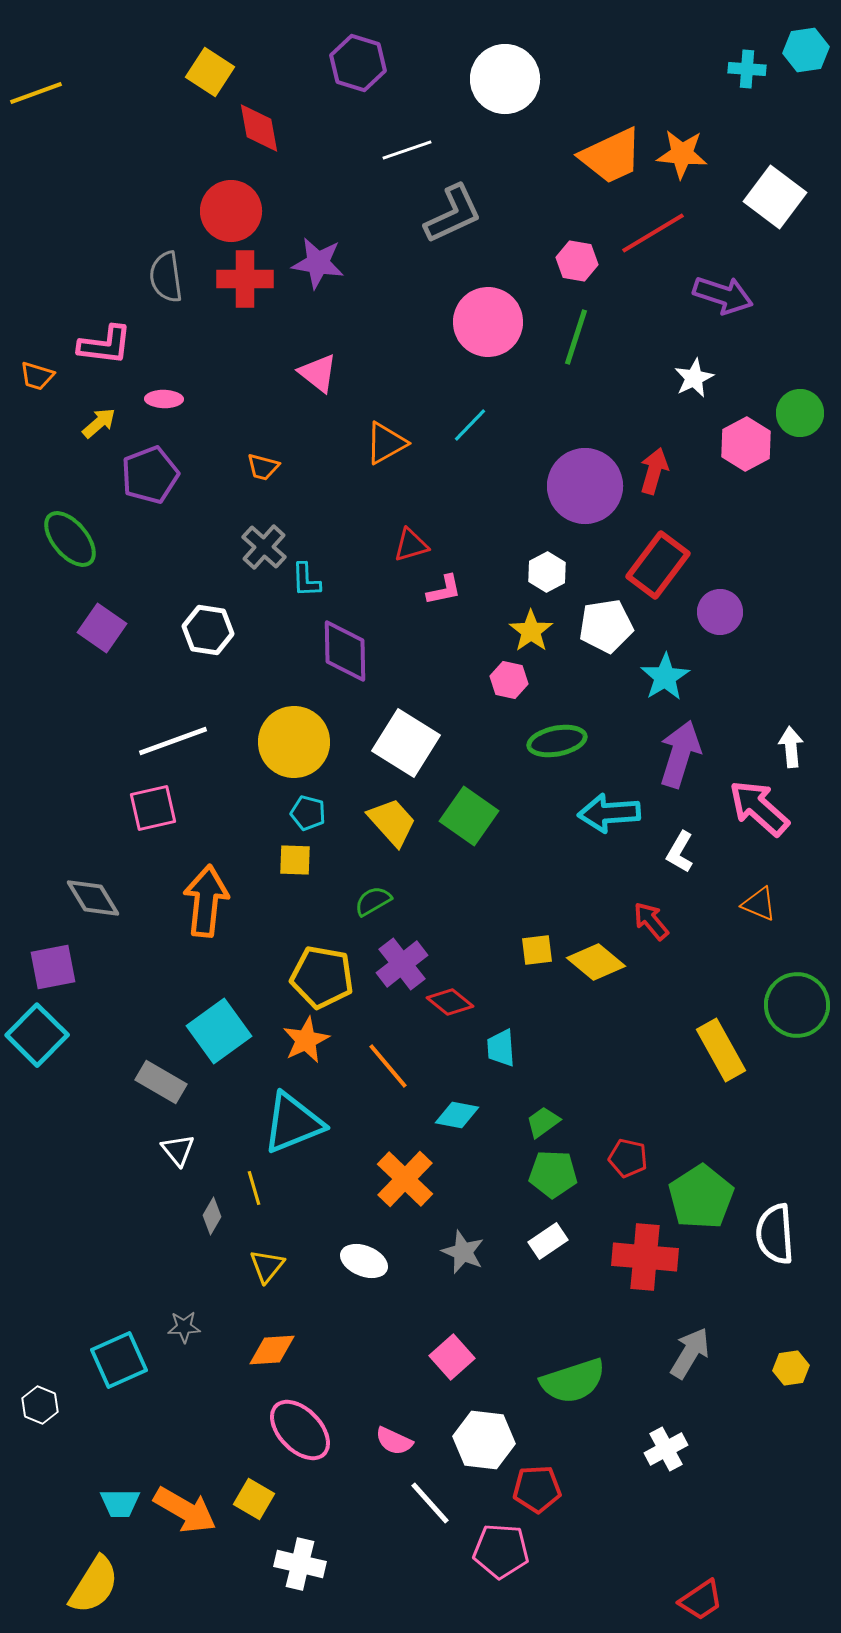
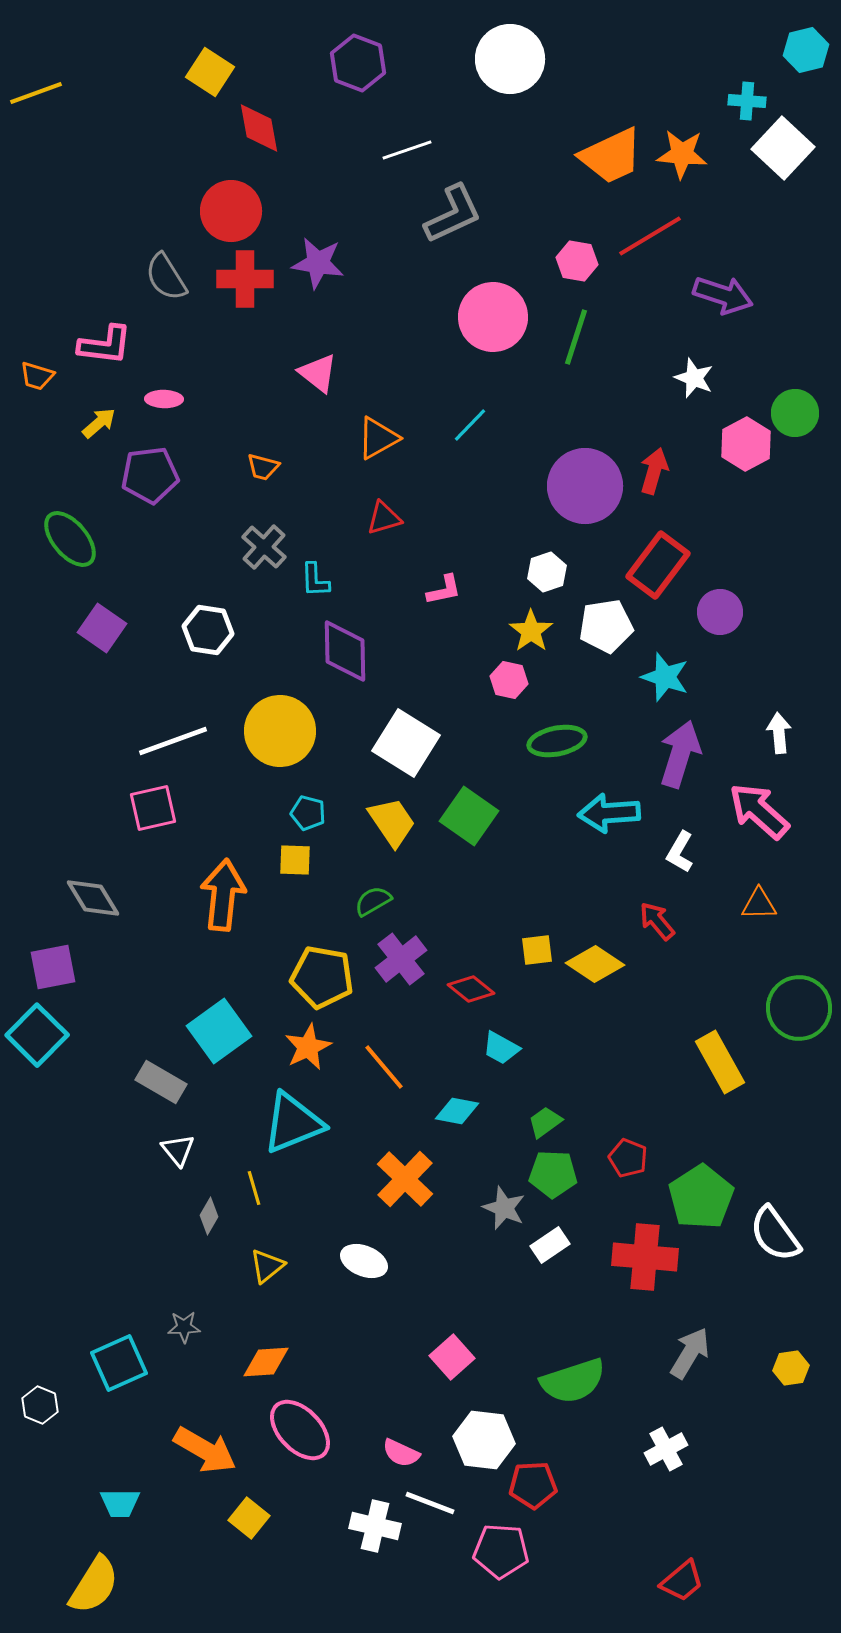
cyan hexagon at (806, 50): rotated 6 degrees counterclockwise
purple hexagon at (358, 63): rotated 4 degrees clockwise
cyan cross at (747, 69): moved 32 px down
white circle at (505, 79): moved 5 px right, 20 px up
white square at (775, 197): moved 8 px right, 49 px up; rotated 6 degrees clockwise
red line at (653, 233): moved 3 px left, 3 px down
gray semicircle at (166, 277): rotated 24 degrees counterclockwise
pink circle at (488, 322): moved 5 px right, 5 px up
white star at (694, 378): rotated 24 degrees counterclockwise
green circle at (800, 413): moved 5 px left
orange triangle at (386, 443): moved 8 px left, 5 px up
purple pentagon at (150, 475): rotated 14 degrees clockwise
red triangle at (411, 545): moved 27 px left, 27 px up
white hexagon at (547, 572): rotated 9 degrees clockwise
cyan L-shape at (306, 580): moved 9 px right
cyan star at (665, 677): rotated 21 degrees counterclockwise
yellow circle at (294, 742): moved 14 px left, 11 px up
white arrow at (791, 747): moved 12 px left, 14 px up
pink arrow at (759, 808): moved 3 px down
yellow trapezoid at (392, 822): rotated 8 degrees clockwise
orange arrow at (206, 901): moved 17 px right, 6 px up
orange triangle at (759, 904): rotated 24 degrees counterclockwise
red arrow at (651, 921): moved 6 px right
yellow diamond at (596, 962): moved 1 px left, 2 px down; rotated 6 degrees counterclockwise
purple cross at (402, 964): moved 1 px left, 5 px up
red diamond at (450, 1002): moved 21 px right, 13 px up
green circle at (797, 1005): moved 2 px right, 3 px down
orange star at (306, 1040): moved 2 px right, 7 px down
cyan trapezoid at (501, 1048): rotated 57 degrees counterclockwise
yellow rectangle at (721, 1050): moved 1 px left, 12 px down
orange line at (388, 1066): moved 4 px left, 1 px down
cyan diamond at (457, 1115): moved 4 px up
green trapezoid at (543, 1122): moved 2 px right
red pentagon at (628, 1158): rotated 9 degrees clockwise
gray diamond at (212, 1216): moved 3 px left
white semicircle at (775, 1234): rotated 32 degrees counterclockwise
white rectangle at (548, 1241): moved 2 px right, 4 px down
gray star at (463, 1252): moved 41 px right, 44 px up
yellow triangle at (267, 1266): rotated 12 degrees clockwise
orange diamond at (272, 1350): moved 6 px left, 12 px down
cyan square at (119, 1360): moved 3 px down
pink semicircle at (394, 1441): moved 7 px right, 12 px down
red pentagon at (537, 1489): moved 4 px left, 4 px up
yellow square at (254, 1499): moved 5 px left, 19 px down; rotated 9 degrees clockwise
white line at (430, 1503): rotated 27 degrees counterclockwise
orange arrow at (185, 1510): moved 20 px right, 60 px up
white cross at (300, 1564): moved 75 px right, 38 px up
red trapezoid at (701, 1600): moved 19 px left, 19 px up; rotated 6 degrees counterclockwise
